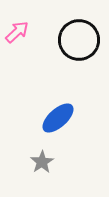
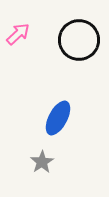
pink arrow: moved 1 px right, 2 px down
blue ellipse: rotated 20 degrees counterclockwise
